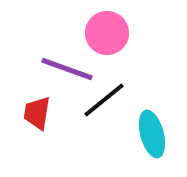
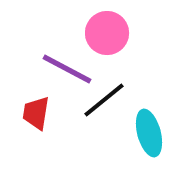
purple line: rotated 8 degrees clockwise
red trapezoid: moved 1 px left
cyan ellipse: moved 3 px left, 1 px up
